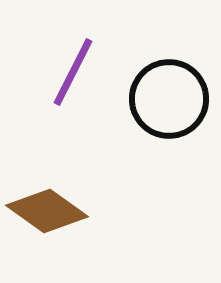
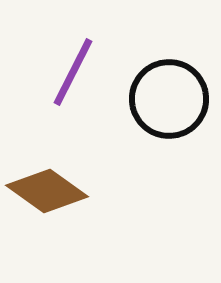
brown diamond: moved 20 px up
